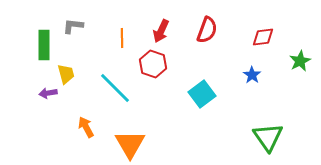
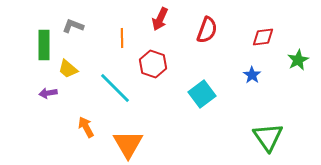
gray L-shape: rotated 15 degrees clockwise
red arrow: moved 1 px left, 12 px up
green star: moved 2 px left, 1 px up
yellow trapezoid: moved 2 px right, 5 px up; rotated 145 degrees clockwise
orange triangle: moved 2 px left
